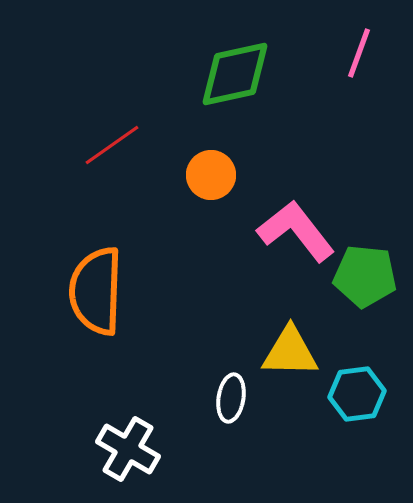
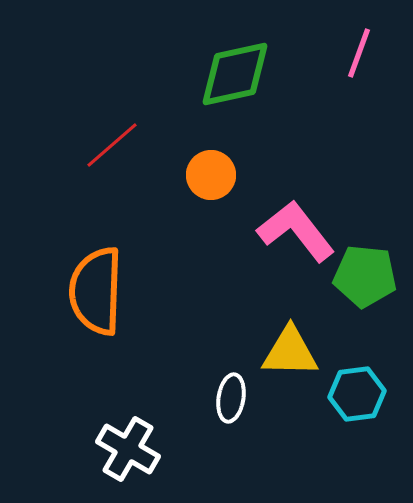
red line: rotated 6 degrees counterclockwise
